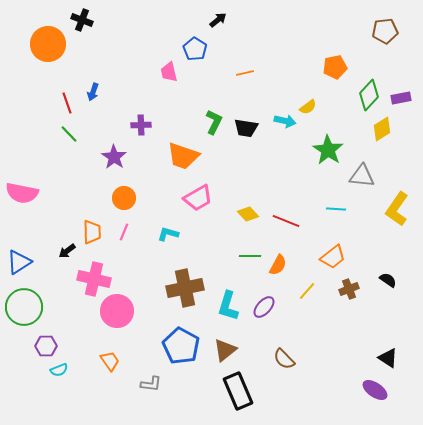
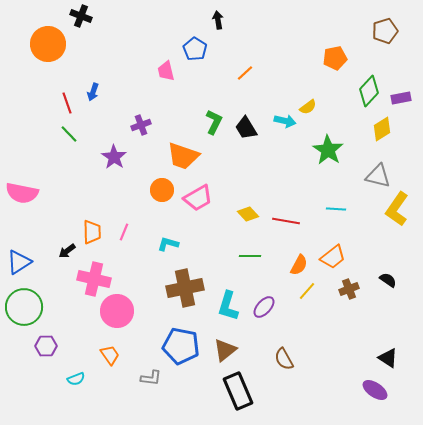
black cross at (82, 20): moved 1 px left, 4 px up
black arrow at (218, 20): rotated 60 degrees counterclockwise
brown pentagon at (385, 31): rotated 10 degrees counterclockwise
orange pentagon at (335, 67): moved 9 px up
pink trapezoid at (169, 72): moved 3 px left, 1 px up
orange line at (245, 73): rotated 30 degrees counterclockwise
green diamond at (369, 95): moved 4 px up
purple cross at (141, 125): rotated 18 degrees counterclockwise
black trapezoid at (246, 128): rotated 50 degrees clockwise
gray triangle at (362, 176): moved 16 px right; rotated 8 degrees clockwise
orange circle at (124, 198): moved 38 px right, 8 px up
red line at (286, 221): rotated 12 degrees counterclockwise
cyan L-shape at (168, 234): moved 10 px down
orange semicircle at (278, 265): moved 21 px right
blue pentagon at (181, 346): rotated 18 degrees counterclockwise
brown semicircle at (284, 359): rotated 15 degrees clockwise
orange trapezoid at (110, 361): moved 6 px up
cyan semicircle at (59, 370): moved 17 px right, 9 px down
gray L-shape at (151, 384): moved 6 px up
